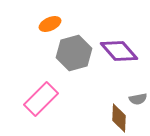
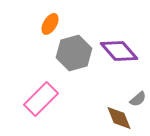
orange ellipse: rotated 35 degrees counterclockwise
gray semicircle: rotated 30 degrees counterclockwise
brown diamond: rotated 24 degrees counterclockwise
